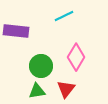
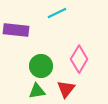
cyan line: moved 7 px left, 3 px up
purple rectangle: moved 1 px up
pink diamond: moved 3 px right, 2 px down
